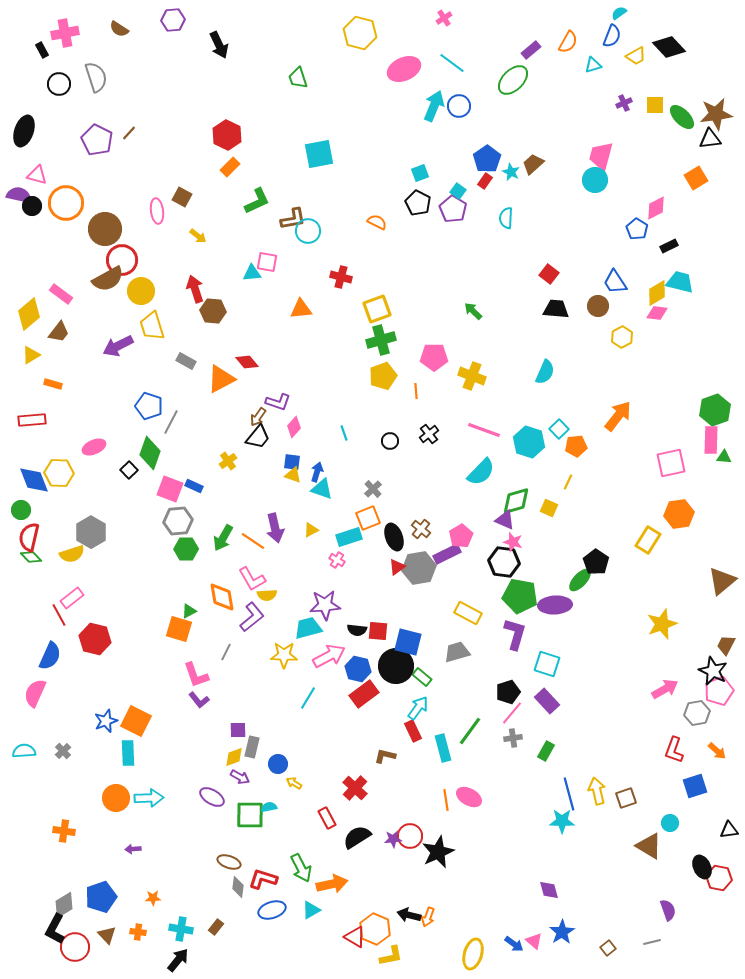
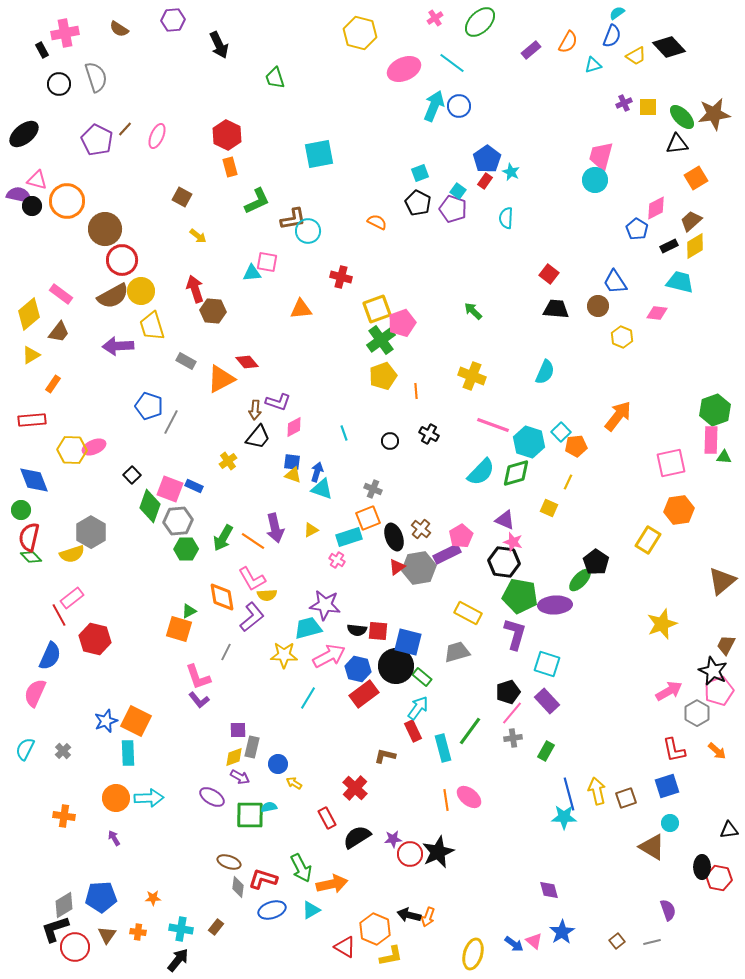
cyan semicircle at (619, 13): moved 2 px left
pink cross at (444, 18): moved 9 px left
green trapezoid at (298, 78): moved 23 px left
green ellipse at (513, 80): moved 33 px left, 58 px up
yellow square at (655, 105): moved 7 px left, 2 px down
brown star at (716, 114): moved 2 px left
black ellipse at (24, 131): moved 3 px down; rotated 32 degrees clockwise
brown line at (129, 133): moved 4 px left, 4 px up
black triangle at (710, 139): moved 33 px left, 5 px down
brown trapezoid at (533, 164): moved 158 px right, 57 px down
orange rectangle at (230, 167): rotated 60 degrees counterclockwise
pink triangle at (37, 175): moved 5 px down
orange circle at (66, 203): moved 1 px right, 2 px up
purple pentagon at (453, 209): rotated 12 degrees counterclockwise
pink ellipse at (157, 211): moved 75 px up; rotated 30 degrees clockwise
brown semicircle at (108, 279): moved 5 px right, 17 px down
yellow diamond at (657, 293): moved 38 px right, 47 px up
yellow hexagon at (622, 337): rotated 10 degrees counterclockwise
green cross at (381, 340): rotated 20 degrees counterclockwise
purple arrow at (118, 346): rotated 24 degrees clockwise
pink pentagon at (434, 357): moved 32 px left, 34 px up; rotated 20 degrees counterclockwise
orange rectangle at (53, 384): rotated 72 degrees counterclockwise
brown arrow at (258, 417): moved 3 px left, 7 px up; rotated 30 degrees counterclockwise
pink diamond at (294, 427): rotated 20 degrees clockwise
cyan square at (559, 429): moved 2 px right, 3 px down
pink line at (484, 430): moved 9 px right, 5 px up
black cross at (429, 434): rotated 24 degrees counterclockwise
green diamond at (150, 453): moved 53 px down
black square at (129, 470): moved 3 px right, 5 px down
yellow hexagon at (59, 473): moved 13 px right, 23 px up
gray cross at (373, 489): rotated 24 degrees counterclockwise
green diamond at (516, 501): moved 28 px up
orange hexagon at (679, 514): moved 4 px up
purple star at (325, 605): rotated 12 degrees clockwise
pink L-shape at (196, 675): moved 2 px right, 2 px down
pink arrow at (665, 689): moved 4 px right, 2 px down
gray hexagon at (697, 713): rotated 20 degrees counterclockwise
red L-shape at (674, 750): rotated 32 degrees counterclockwise
cyan semicircle at (24, 751): moved 1 px right, 2 px up; rotated 60 degrees counterclockwise
blue square at (695, 786): moved 28 px left
pink ellipse at (469, 797): rotated 10 degrees clockwise
cyan star at (562, 821): moved 2 px right, 4 px up
orange cross at (64, 831): moved 15 px up
red circle at (410, 836): moved 18 px down
brown triangle at (649, 846): moved 3 px right, 1 px down
purple arrow at (133, 849): moved 19 px left, 11 px up; rotated 63 degrees clockwise
black ellipse at (702, 867): rotated 25 degrees clockwise
blue pentagon at (101, 897): rotated 16 degrees clockwise
black L-shape at (55, 929): rotated 44 degrees clockwise
brown triangle at (107, 935): rotated 18 degrees clockwise
red triangle at (355, 937): moved 10 px left, 10 px down
brown square at (608, 948): moved 9 px right, 7 px up
